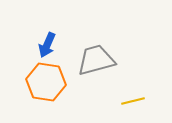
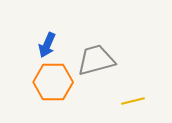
orange hexagon: moved 7 px right; rotated 9 degrees counterclockwise
